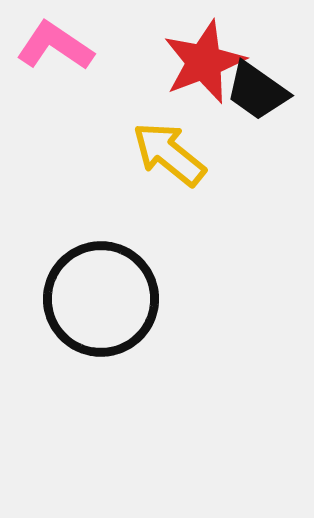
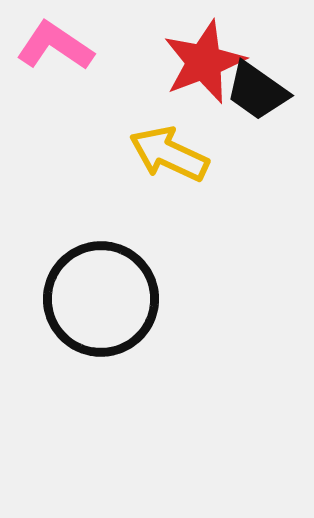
yellow arrow: rotated 14 degrees counterclockwise
